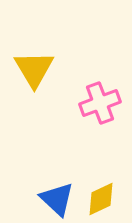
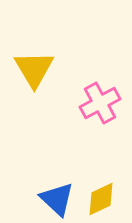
pink cross: rotated 9 degrees counterclockwise
